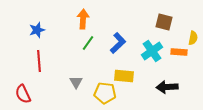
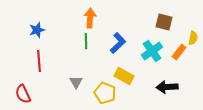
orange arrow: moved 7 px right, 1 px up
green line: moved 2 px left, 2 px up; rotated 35 degrees counterclockwise
orange rectangle: rotated 56 degrees counterclockwise
yellow rectangle: rotated 24 degrees clockwise
yellow pentagon: rotated 15 degrees clockwise
